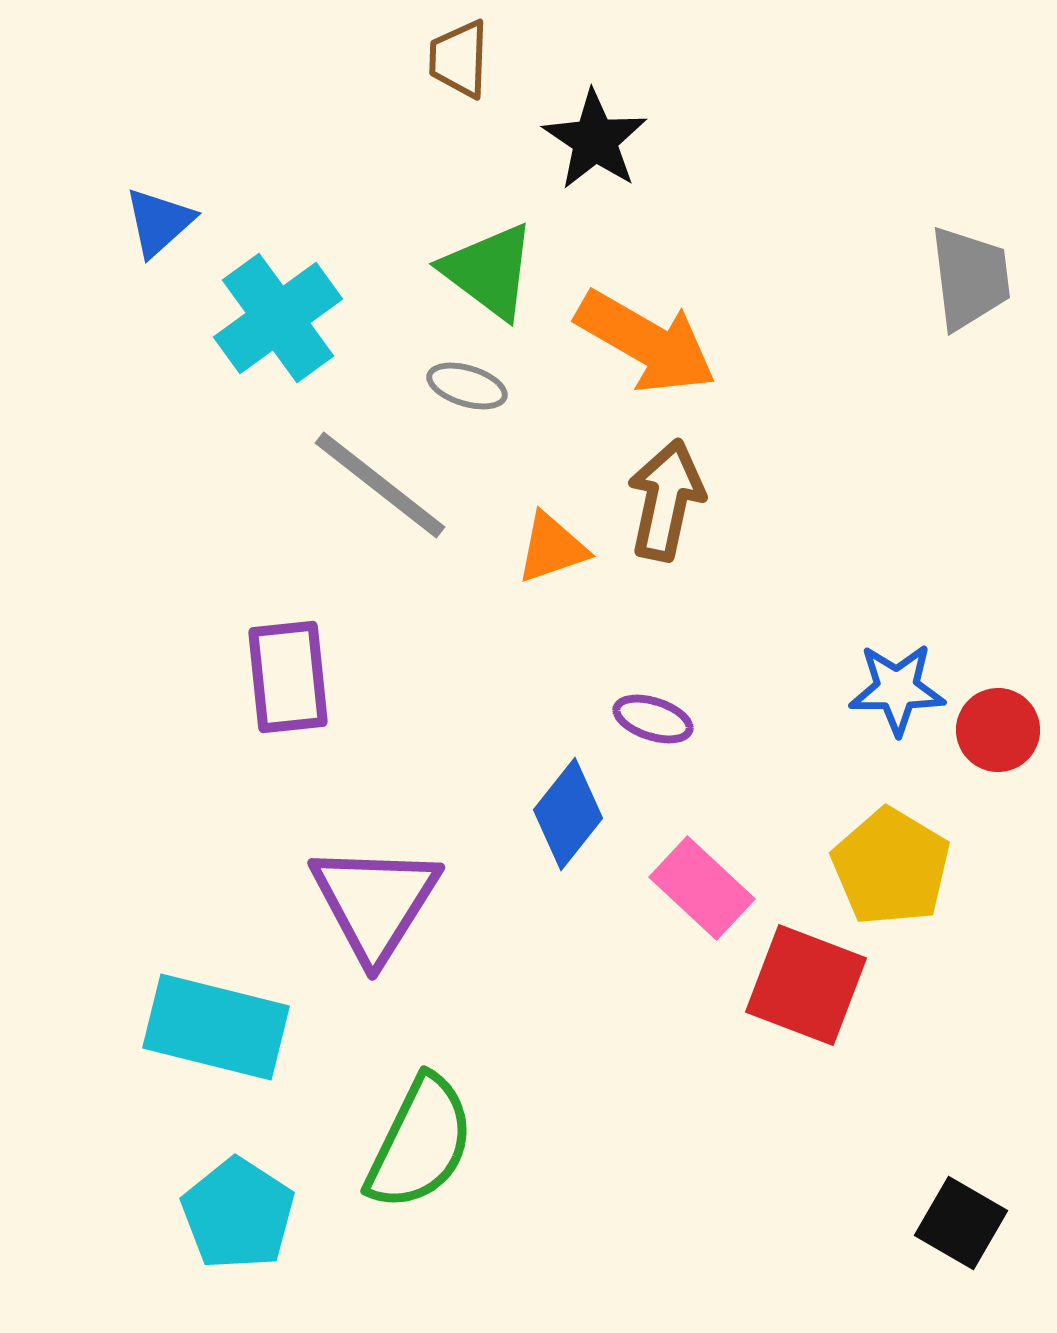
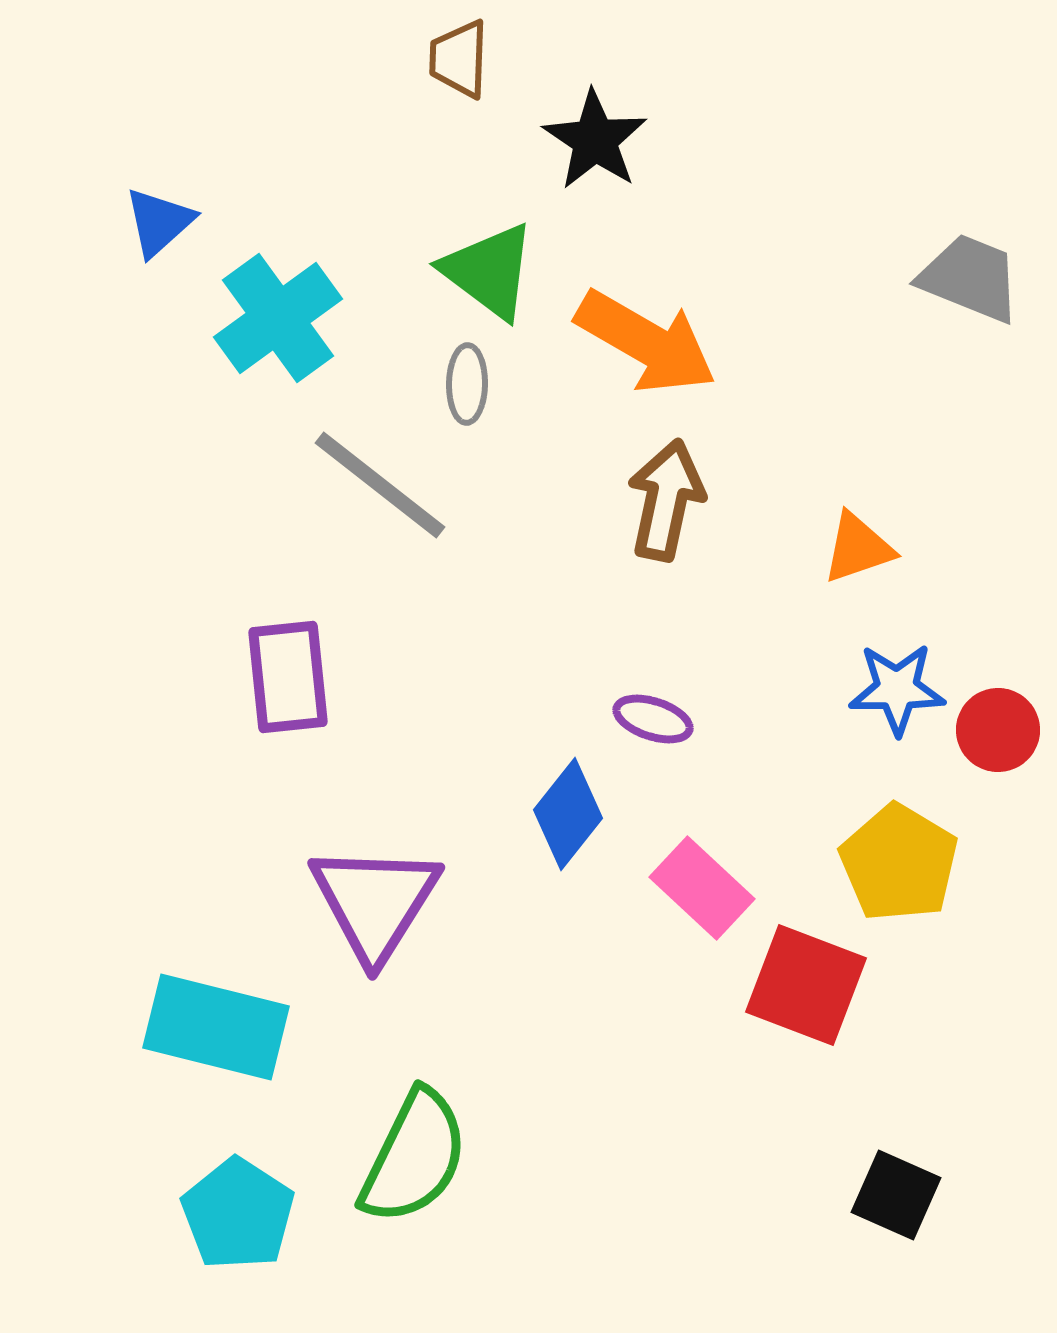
gray trapezoid: rotated 61 degrees counterclockwise
gray ellipse: moved 2 px up; rotated 74 degrees clockwise
orange triangle: moved 306 px right
yellow pentagon: moved 8 px right, 4 px up
green semicircle: moved 6 px left, 14 px down
black square: moved 65 px left, 28 px up; rotated 6 degrees counterclockwise
